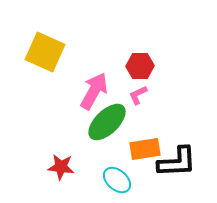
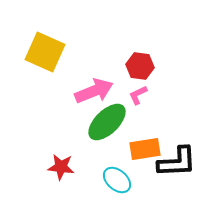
red hexagon: rotated 8 degrees clockwise
pink arrow: rotated 39 degrees clockwise
